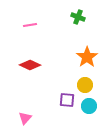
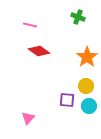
pink line: rotated 24 degrees clockwise
red diamond: moved 9 px right, 14 px up; rotated 10 degrees clockwise
yellow circle: moved 1 px right, 1 px down
pink triangle: moved 3 px right
